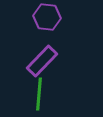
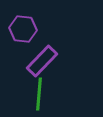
purple hexagon: moved 24 px left, 12 px down
